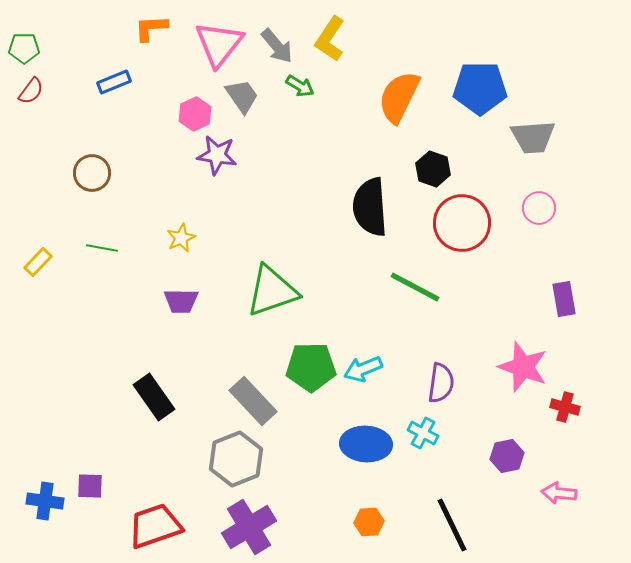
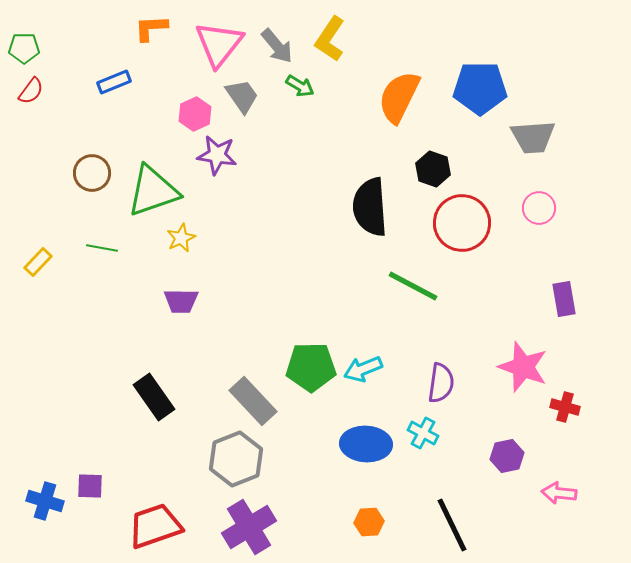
green line at (415, 287): moved 2 px left, 1 px up
green triangle at (272, 291): moved 119 px left, 100 px up
blue cross at (45, 501): rotated 9 degrees clockwise
